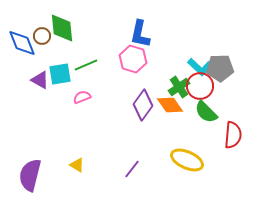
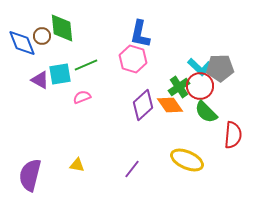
purple diamond: rotated 12 degrees clockwise
yellow triangle: rotated 21 degrees counterclockwise
